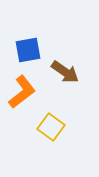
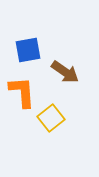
orange L-shape: rotated 56 degrees counterclockwise
yellow square: moved 9 px up; rotated 16 degrees clockwise
